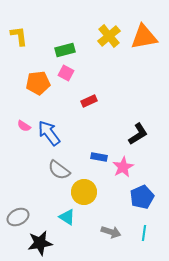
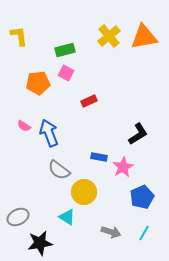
blue arrow: rotated 16 degrees clockwise
cyan line: rotated 21 degrees clockwise
